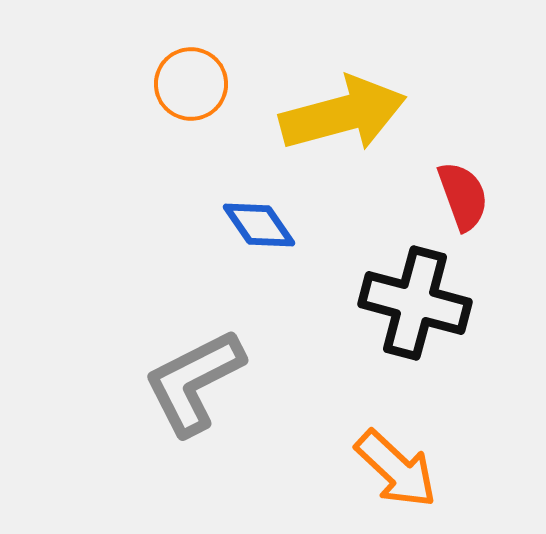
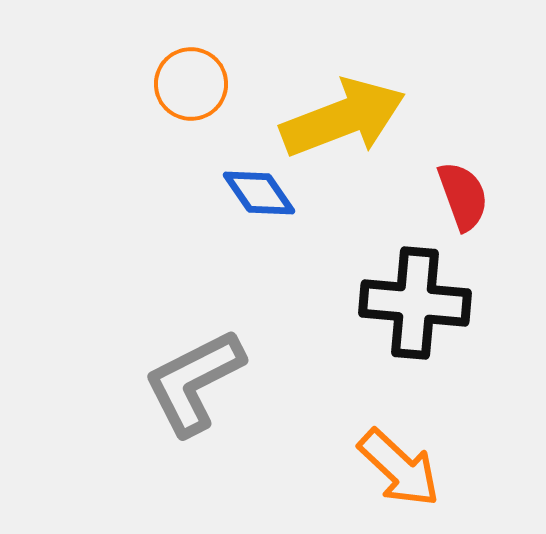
yellow arrow: moved 4 px down; rotated 6 degrees counterclockwise
blue diamond: moved 32 px up
black cross: rotated 10 degrees counterclockwise
orange arrow: moved 3 px right, 1 px up
